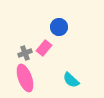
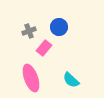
gray cross: moved 4 px right, 22 px up
pink ellipse: moved 6 px right
